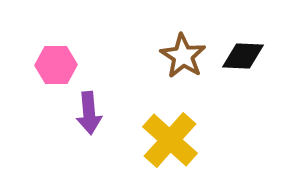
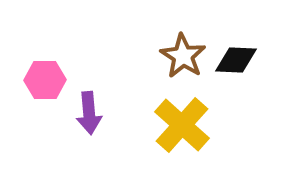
black diamond: moved 7 px left, 4 px down
pink hexagon: moved 11 px left, 15 px down
yellow cross: moved 12 px right, 15 px up
